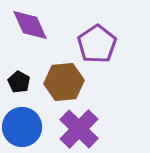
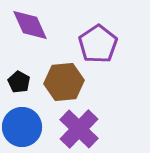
purple pentagon: moved 1 px right
